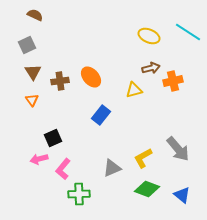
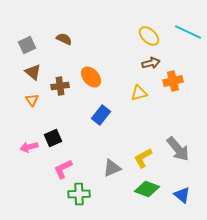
brown semicircle: moved 29 px right, 24 px down
cyan line: rotated 8 degrees counterclockwise
yellow ellipse: rotated 20 degrees clockwise
brown arrow: moved 5 px up
brown triangle: rotated 18 degrees counterclockwise
brown cross: moved 5 px down
yellow triangle: moved 5 px right, 3 px down
pink arrow: moved 10 px left, 12 px up
pink L-shape: rotated 25 degrees clockwise
